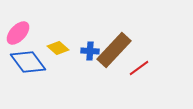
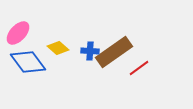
brown rectangle: moved 2 px down; rotated 12 degrees clockwise
